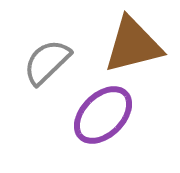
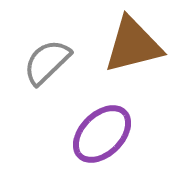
purple ellipse: moved 1 px left, 19 px down
